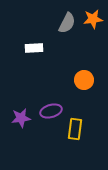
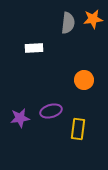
gray semicircle: moved 1 px right; rotated 20 degrees counterclockwise
purple star: moved 1 px left
yellow rectangle: moved 3 px right
